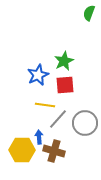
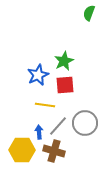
gray line: moved 7 px down
blue arrow: moved 5 px up
